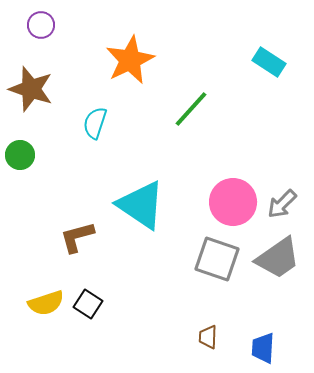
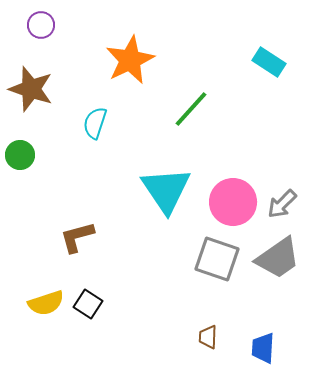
cyan triangle: moved 25 px right, 15 px up; rotated 22 degrees clockwise
